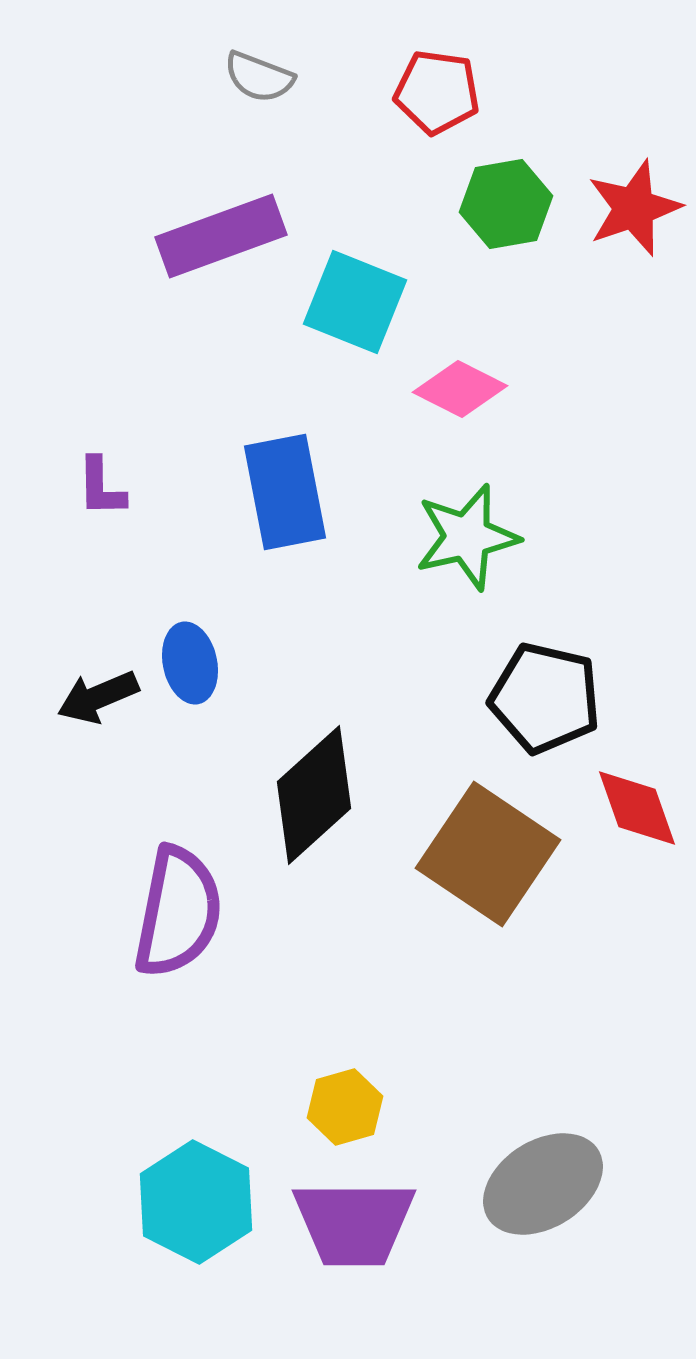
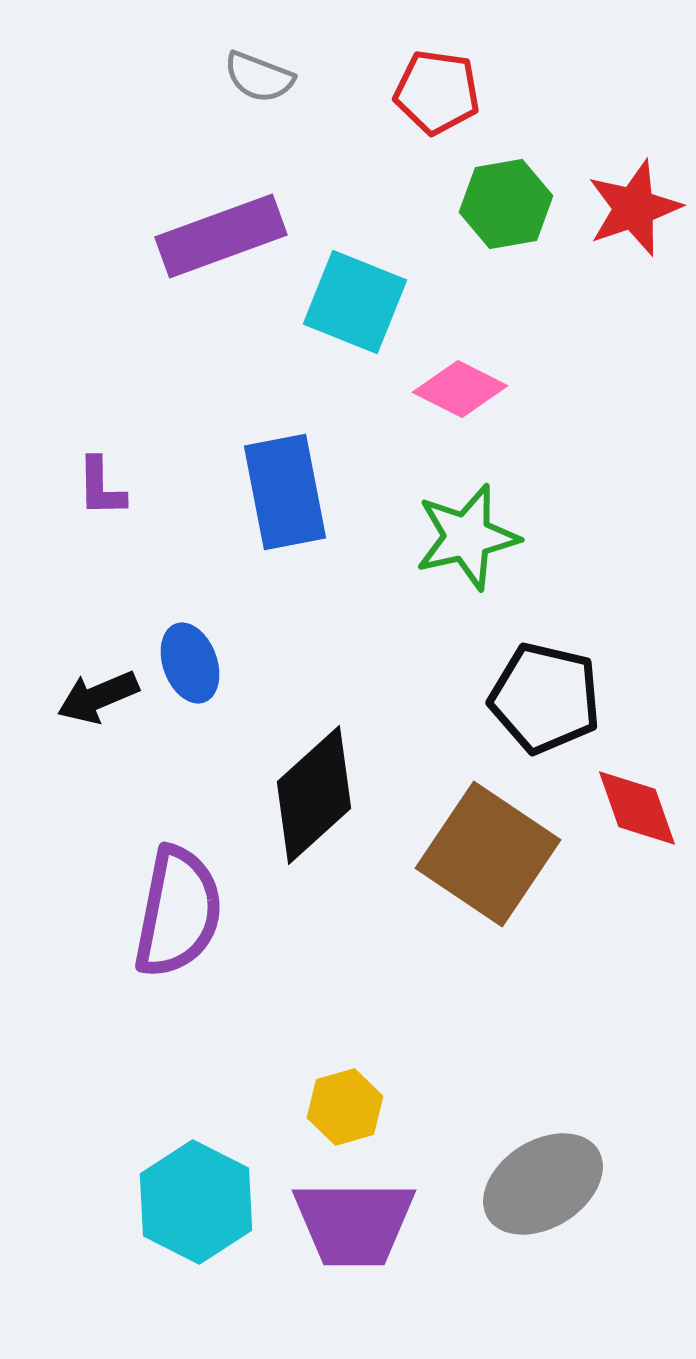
blue ellipse: rotated 8 degrees counterclockwise
